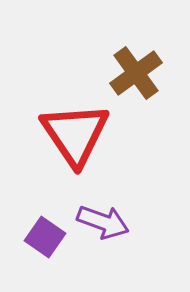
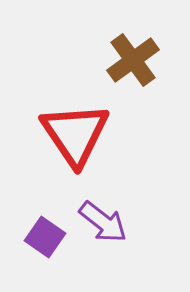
brown cross: moved 3 px left, 13 px up
purple arrow: rotated 18 degrees clockwise
